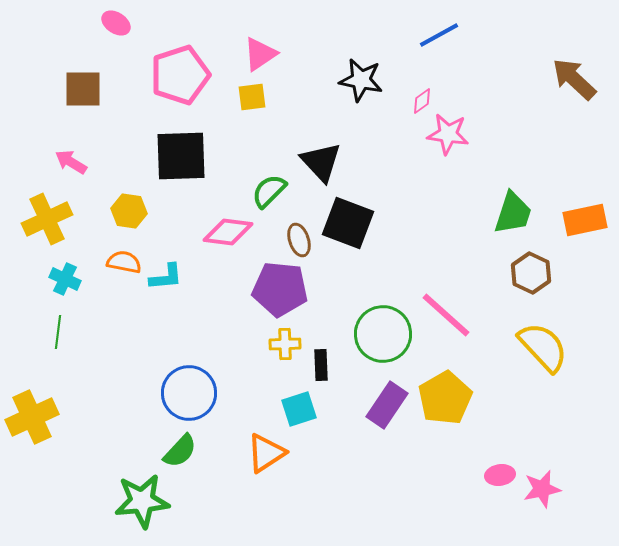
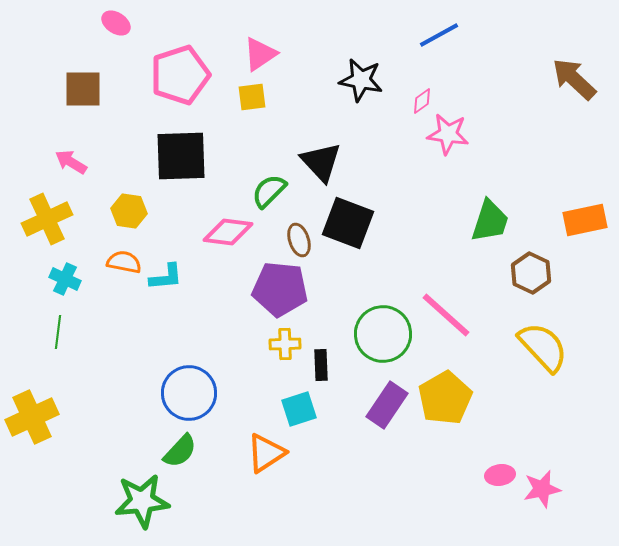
green trapezoid at (513, 213): moved 23 px left, 8 px down
